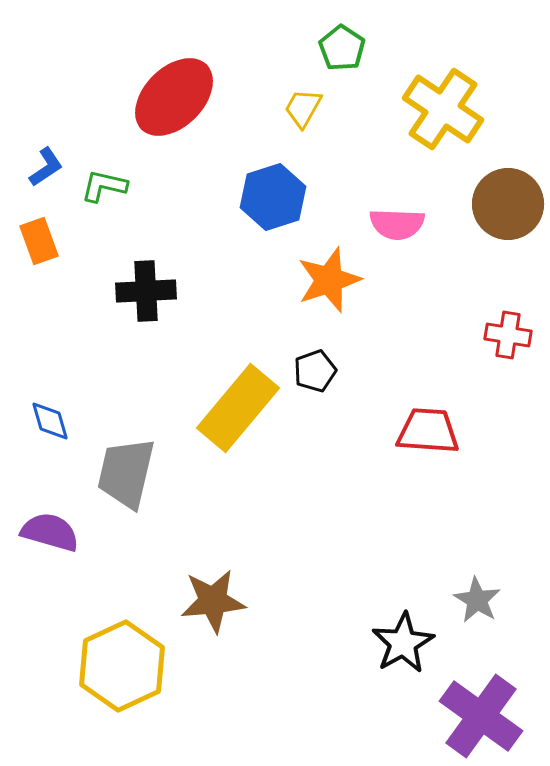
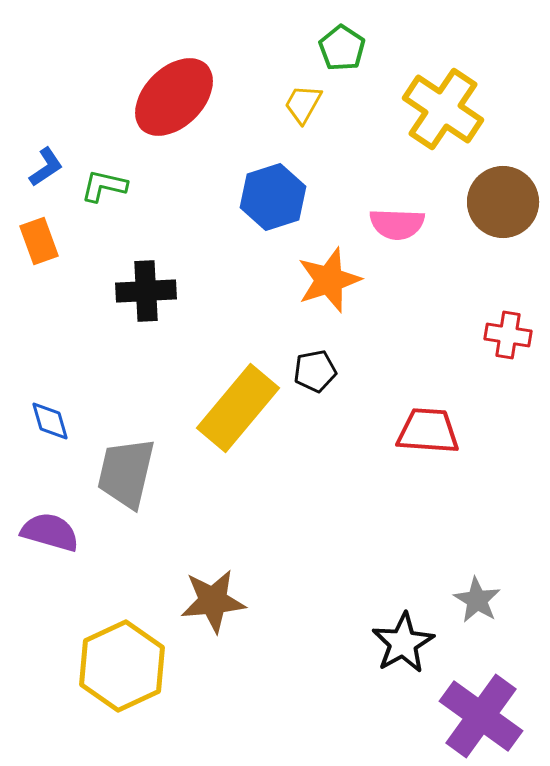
yellow trapezoid: moved 4 px up
brown circle: moved 5 px left, 2 px up
black pentagon: rotated 9 degrees clockwise
